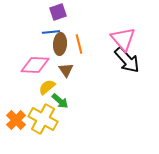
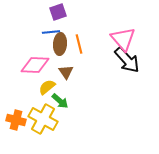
brown triangle: moved 2 px down
orange cross: rotated 30 degrees counterclockwise
